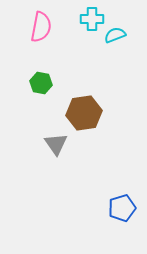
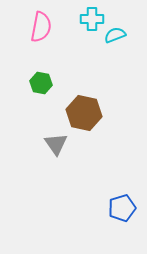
brown hexagon: rotated 20 degrees clockwise
